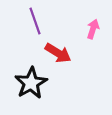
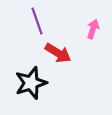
purple line: moved 2 px right
black star: rotated 12 degrees clockwise
